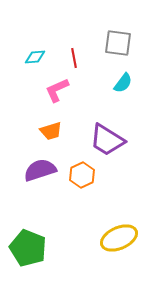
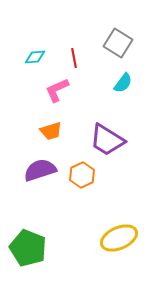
gray square: rotated 24 degrees clockwise
